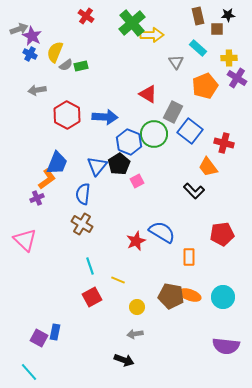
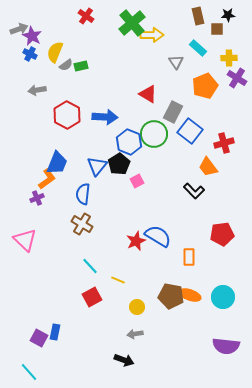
red cross at (224, 143): rotated 30 degrees counterclockwise
blue semicircle at (162, 232): moved 4 px left, 4 px down
cyan line at (90, 266): rotated 24 degrees counterclockwise
